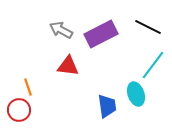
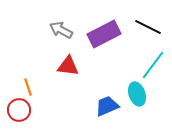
purple rectangle: moved 3 px right
cyan ellipse: moved 1 px right
blue trapezoid: rotated 105 degrees counterclockwise
